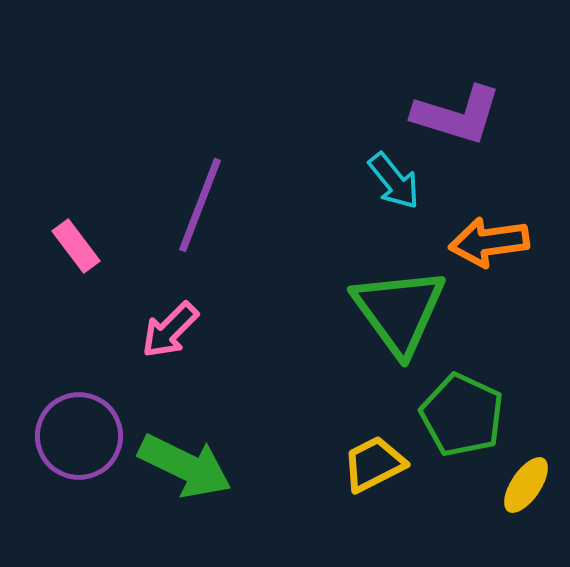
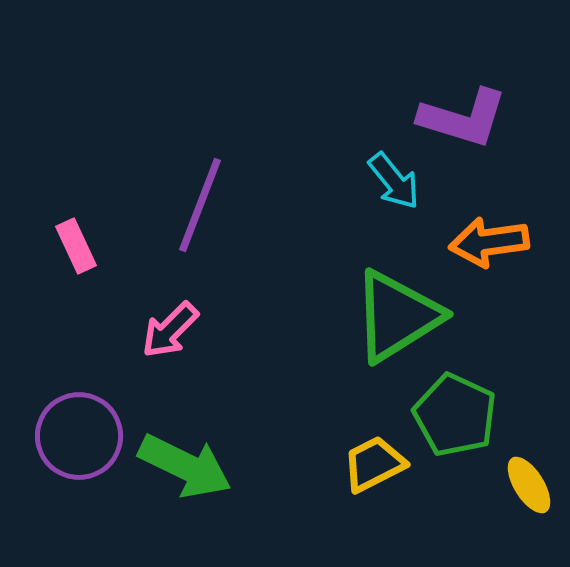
purple L-shape: moved 6 px right, 3 px down
pink rectangle: rotated 12 degrees clockwise
green triangle: moved 2 px left, 5 px down; rotated 34 degrees clockwise
green pentagon: moved 7 px left
yellow ellipse: moved 3 px right; rotated 66 degrees counterclockwise
